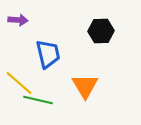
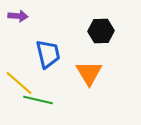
purple arrow: moved 4 px up
orange triangle: moved 4 px right, 13 px up
